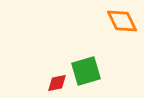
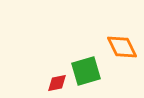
orange diamond: moved 26 px down
